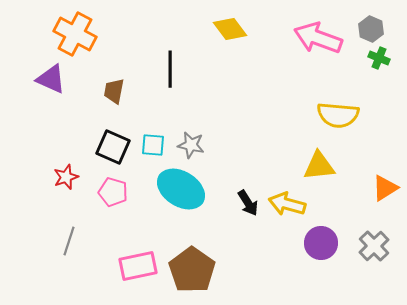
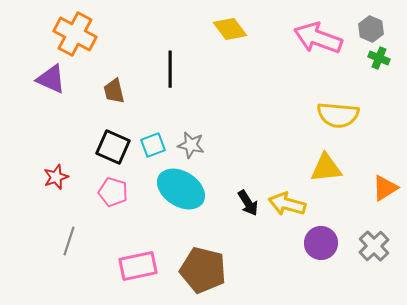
brown trapezoid: rotated 24 degrees counterclockwise
cyan square: rotated 25 degrees counterclockwise
yellow triangle: moved 7 px right, 2 px down
red star: moved 10 px left
brown pentagon: moved 11 px right; rotated 21 degrees counterclockwise
